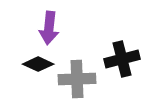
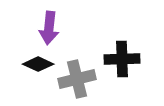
black cross: rotated 12 degrees clockwise
gray cross: rotated 12 degrees counterclockwise
